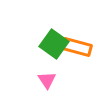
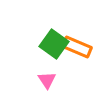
orange rectangle: rotated 8 degrees clockwise
